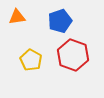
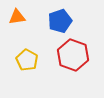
yellow pentagon: moved 4 px left
